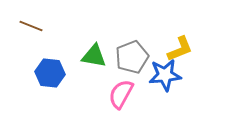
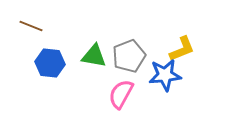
yellow L-shape: moved 2 px right
gray pentagon: moved 3 px left, 1 px up
blue hexagon: moved 10 px up
